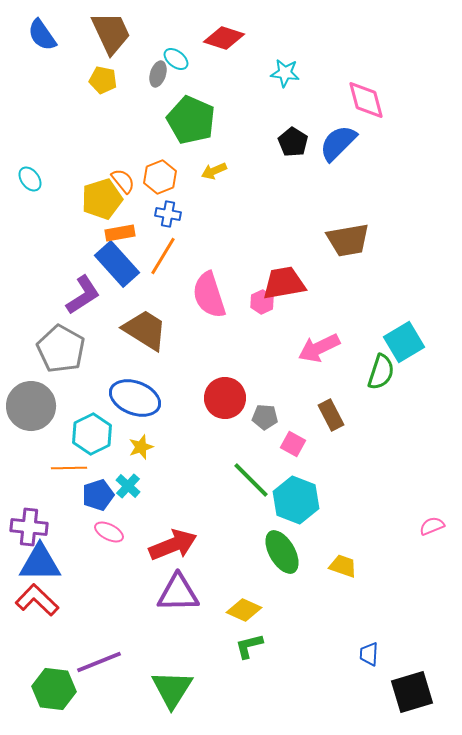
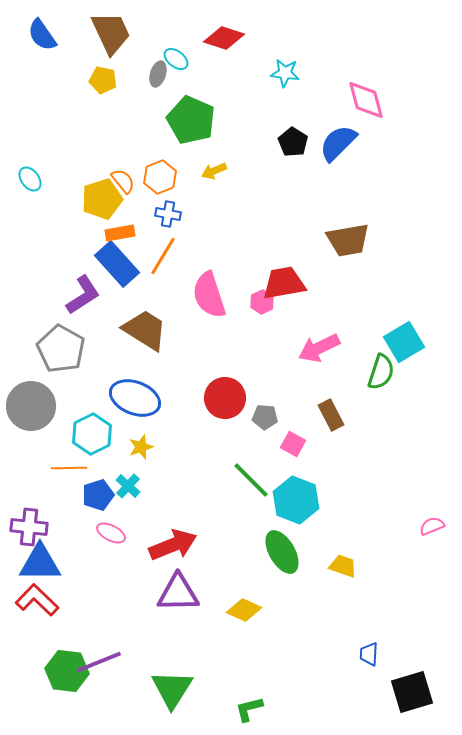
pink ellipse at (109, 532): moved 2 px right, 1 px down
green L-shape at (249, 646): moved 63 px down
green hexagon at (54, 689): moved 13 px right, 18 px up
